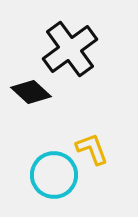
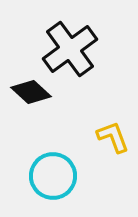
yellow L-shape: moved 21 px right, 12 px up
cyan circle: moved 1 px left, 1 px down
